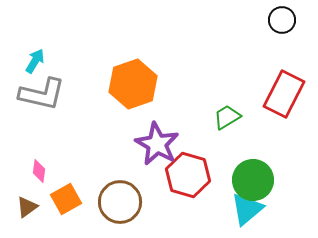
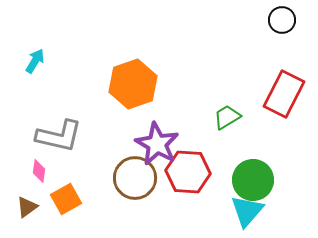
gray L-shape: moved 17 px right, 42 px down
red hexagon: moved 3 px up; rotated 12 degrees counterclockwise
brown circle: moved 15 px right, 24 px up
cyan triangle: moved 2 px down; rotated 9 degrees counterclockwise
